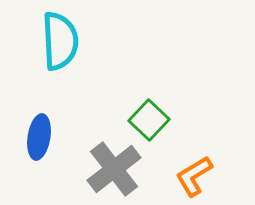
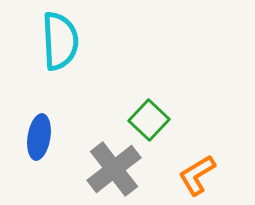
orange L-shape: moved 3 px right, 1 px up
